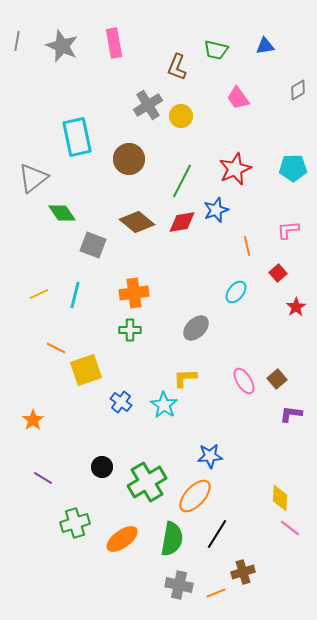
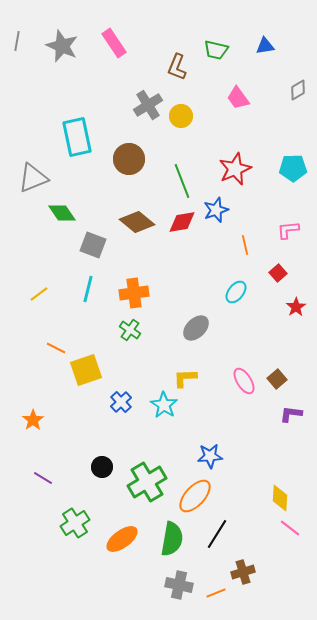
pink rectangle at (114, 43): rotated 24 degrees counterclockwise
gray triangle at (33, 178): rotated 16 degrees clockwise
green line at (182, 181): rotated 48 degrees counterclockwise
orange line at (247, 246): moved 2 px left, 1 px up
yellow line at (39, 294): rotated 12 degrees counterclockwise
cyan line at (75, 295): moved 13 px right, 6 px up
green cross at (130, 330): rotated 35 degrees clockwise
blue cross at (121, 402): rotated 10 degrees clockwise
green cross at (75, 523): rotated 16 degrees counterclockwise
